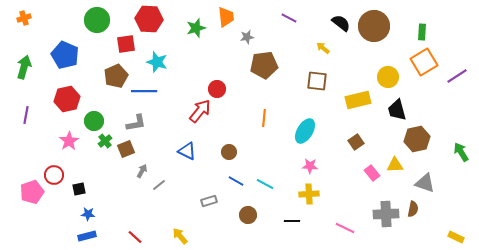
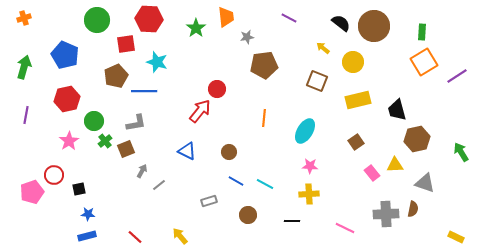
green star at (196, 28): rotated 18 degrees counterclockwise
yellow circle at (388, 77): moved 35 px left, 15 px up
brown square at (317, 81): rotated 15 degrees clockwise
